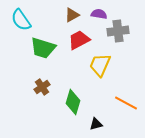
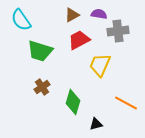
green trapezoid: moved 3 px left, 3 px down
